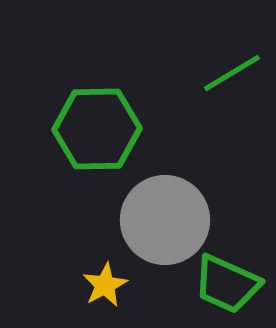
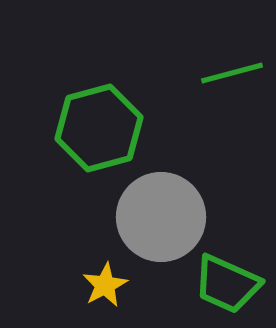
green line: rotated 16 degrees clockwise
green hexagon: moved 2 px right, 1 px up; rotated 14 degrees counterclockwise
gray circle: moved 4 px left, 3 px up
